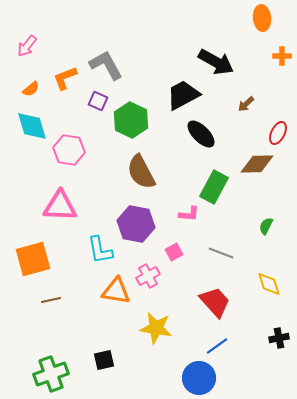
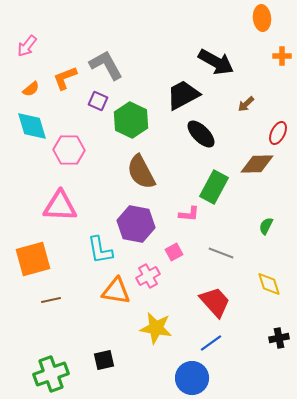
pink hexagon: rotated 8 degrees counterclockwise
blue line: moved 6 px left, 3 px up
blue circle: moved 7 px left
